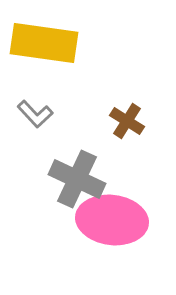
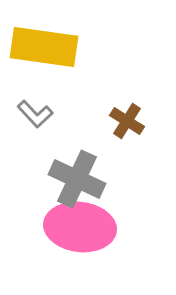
yellow rectangle: moved 4 px down
pink ellipse: moved 32 px left, 7 px down
